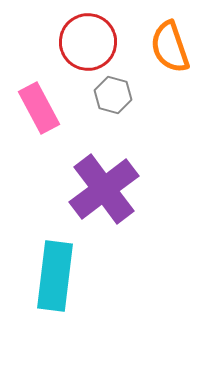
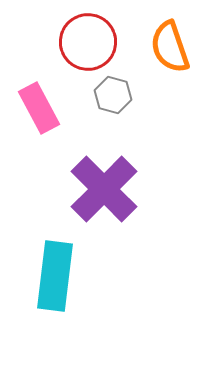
purple cross: rotated 8 degrees counterclockwise
